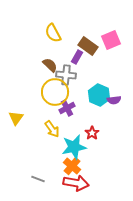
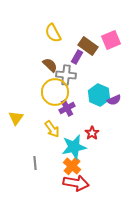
purple semicircle: rotated 16 degrees counterclockwise
gray line: moved 3 px left, 16 px up; rotated 64 degrees clockwise
